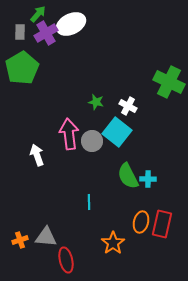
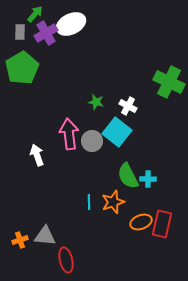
green arrow: moved 3 px left
orange ellipse: rotated 55 degrees clockwise
gray triangle: moved 1 px left, 1 px up
orange star: moved 41 px up; rotated 15 degrees clockwise
